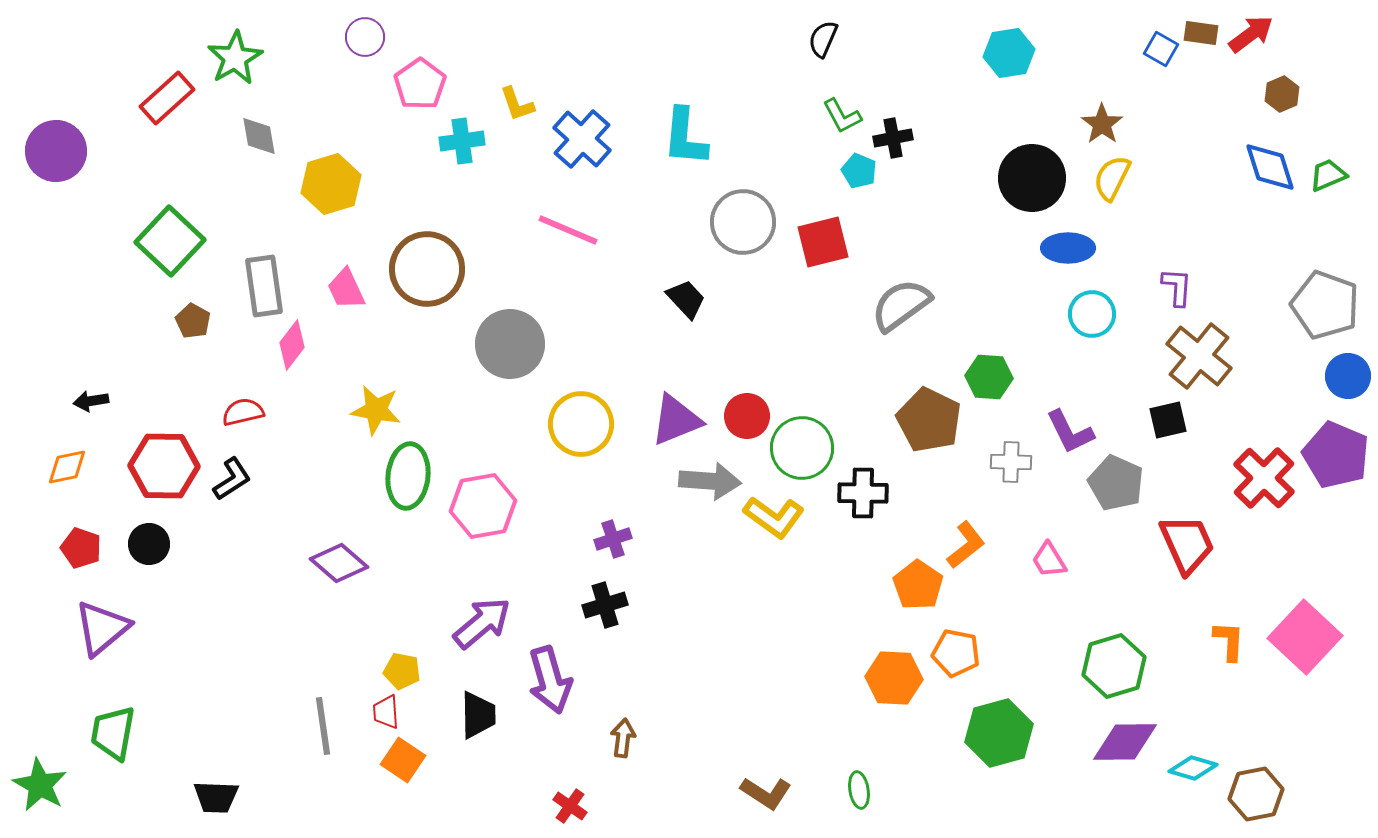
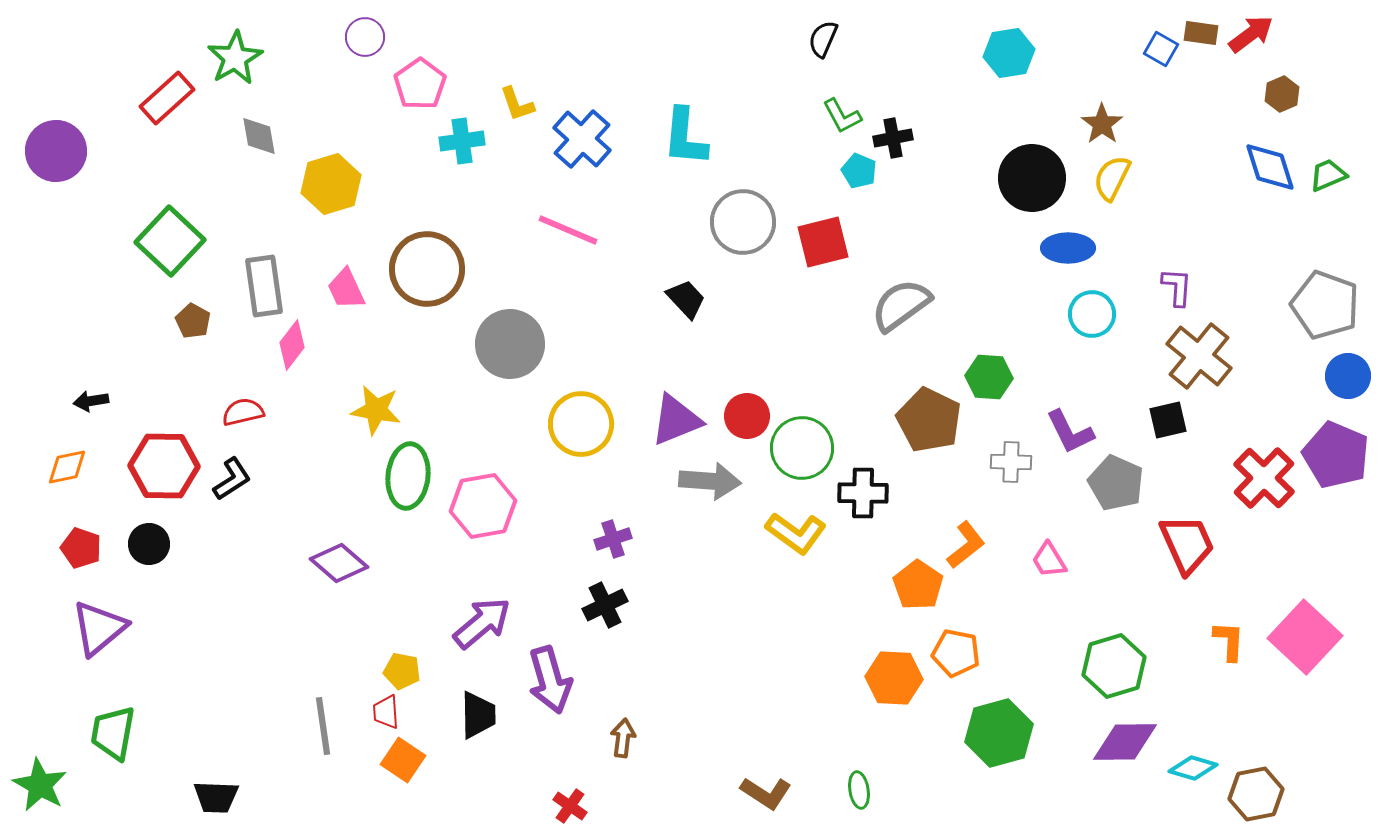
yellow L-shape at (774, 517): moved 22 px right, 16 px down
black cross at (605, 605): rotated 9 degrees counterclockwise
purple triangle at (102, 628): moved 3 px left
